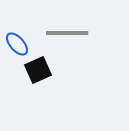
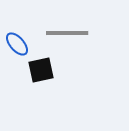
black square: moved 3 px right; rotated 12 degrees clockwise
